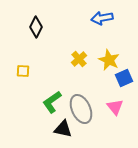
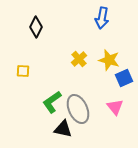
blue arrow: rotated 70 degrees counterclockwise
yellow star: rotated 10 degrees counterclockwise
gray ellipse: moved 3 px left
